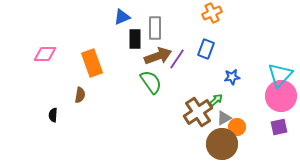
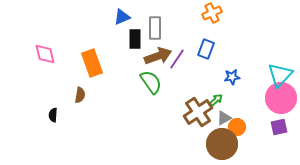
pink diamond: rotated 75 degrees clockwise
pink circle: moved 2 px down
